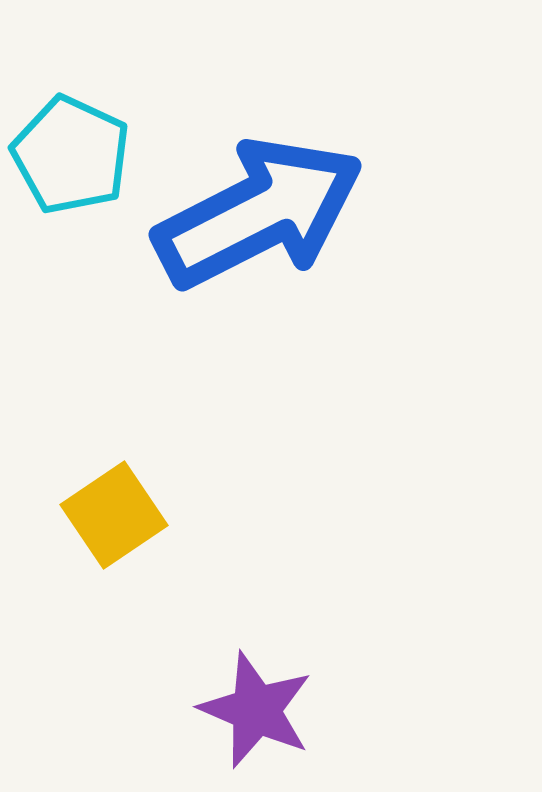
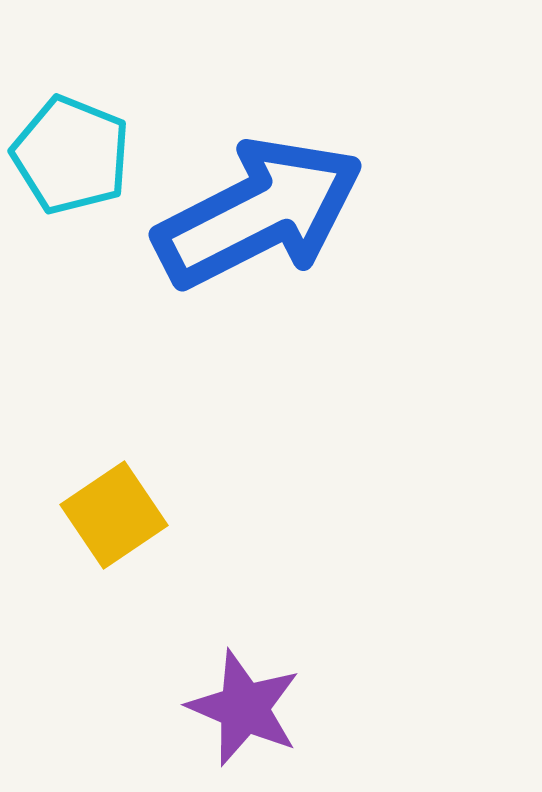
cyan pentagon: rotated 3 degrees counterclockwise
purple star: moved 12 px left, 2 px up
